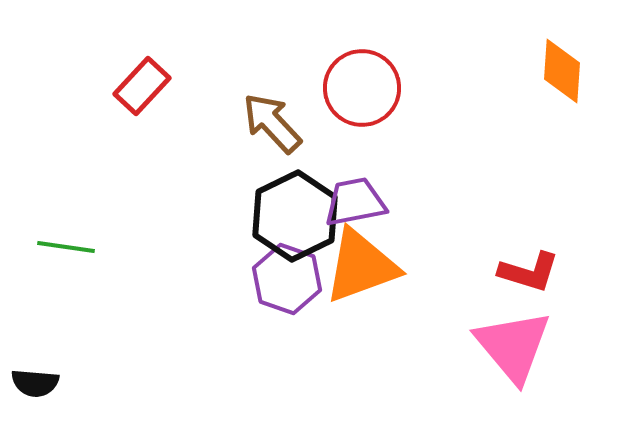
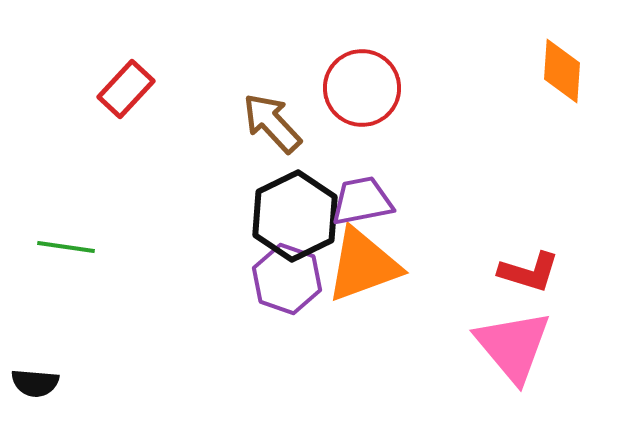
red rectangle: moved 16 px left, 3 px down
purple trapezoid: moved 7 px right, 1 px up
orange triangle: moved 2 px right, 1 px up
